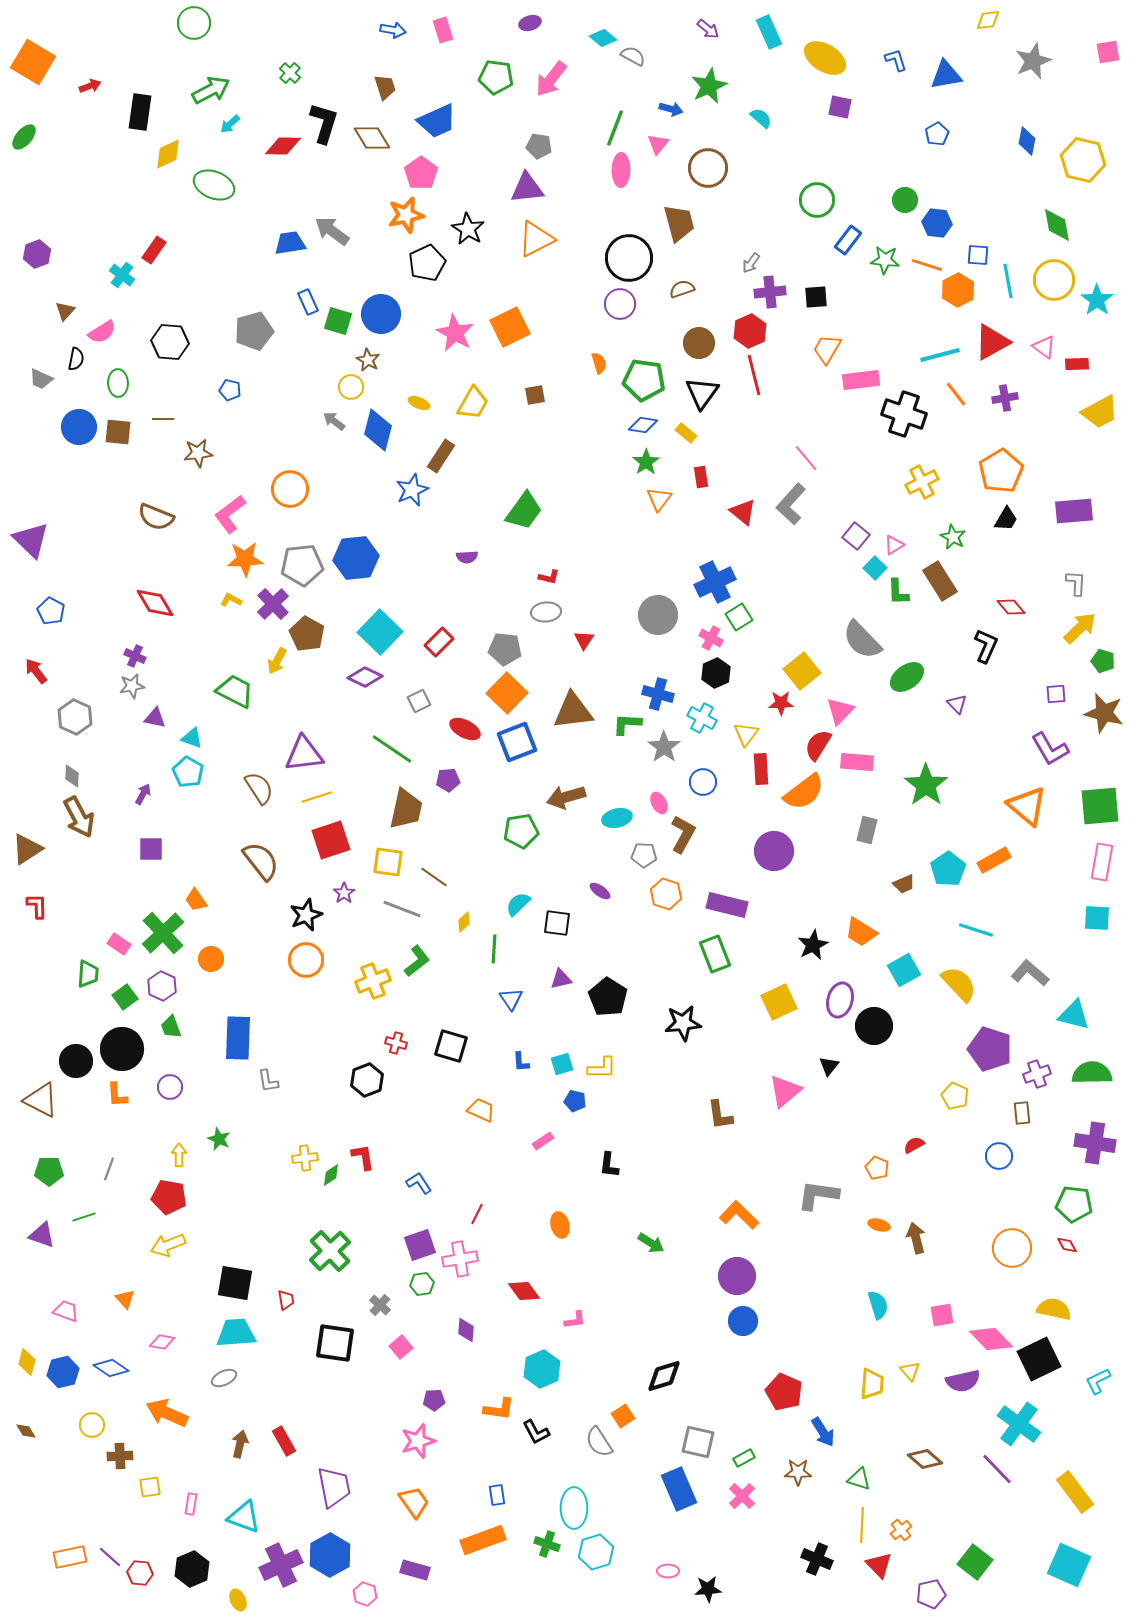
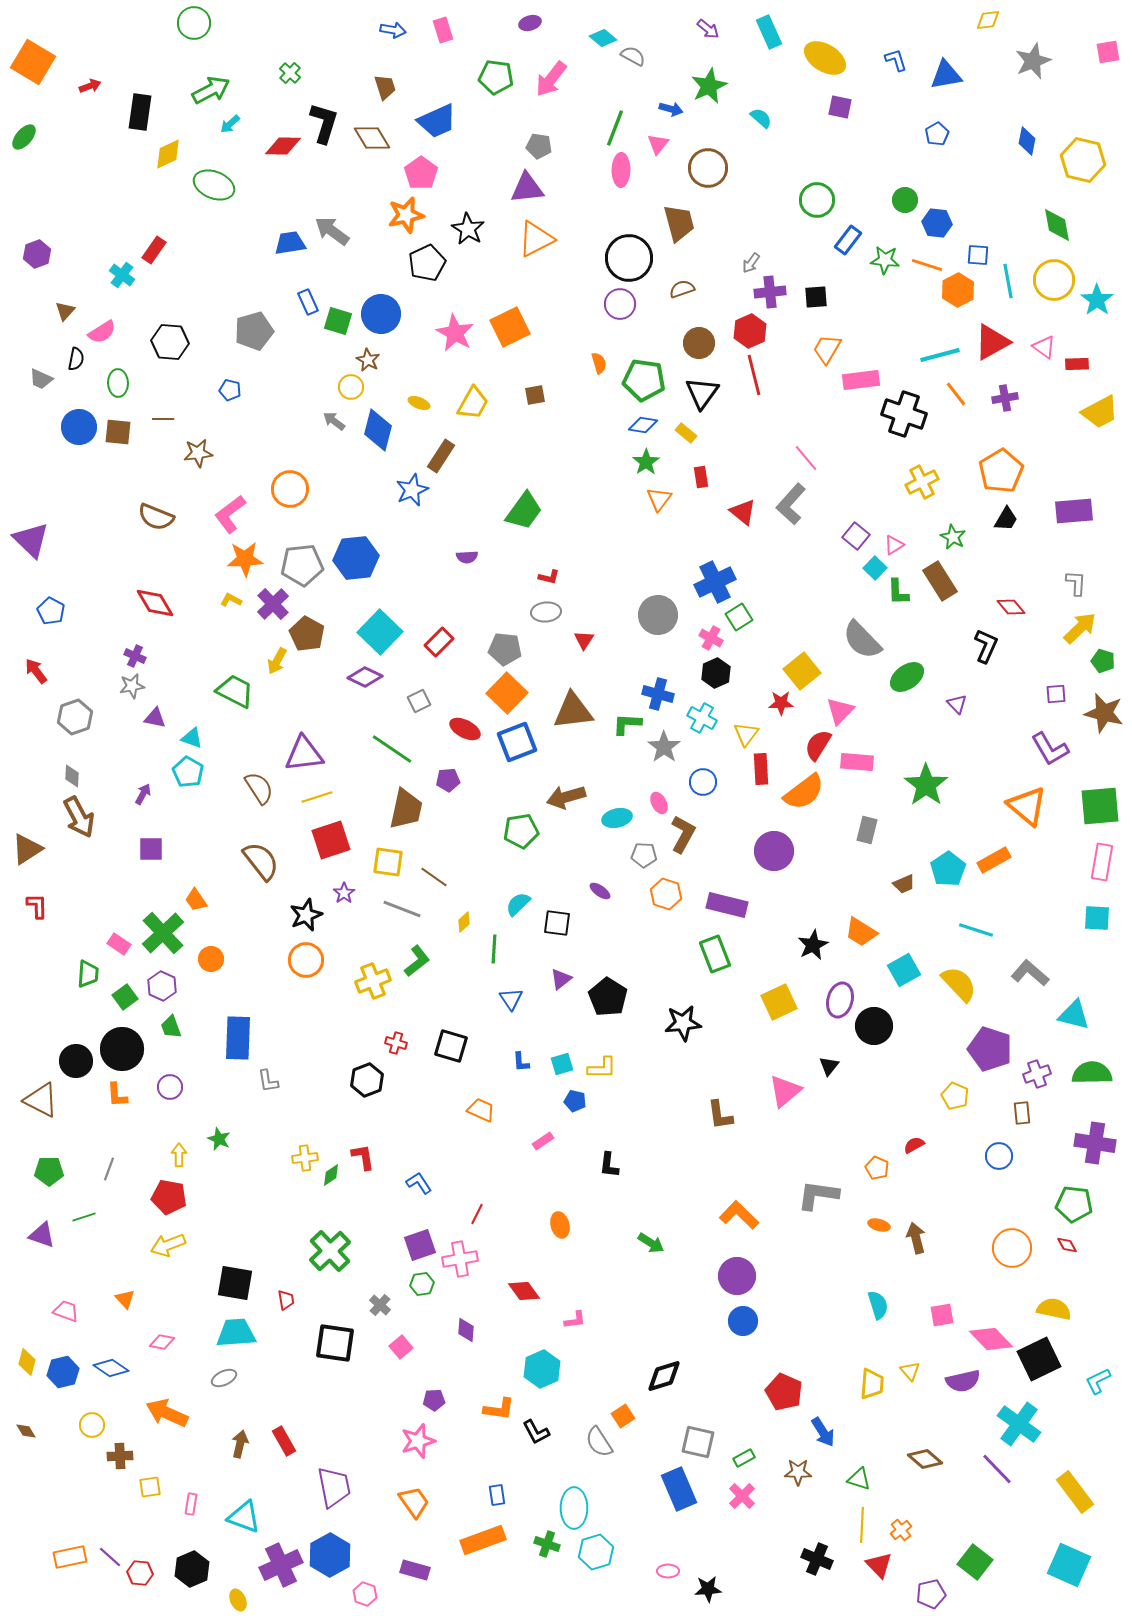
gray hexagon at (75, 717): rotated 16 degrees clockwise
purple triangle at (561, 979): rotated 25 degrees counterclockwise
